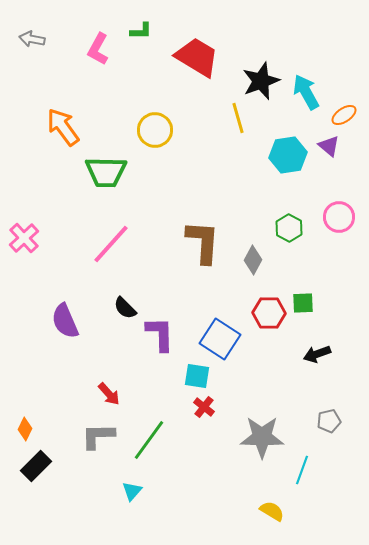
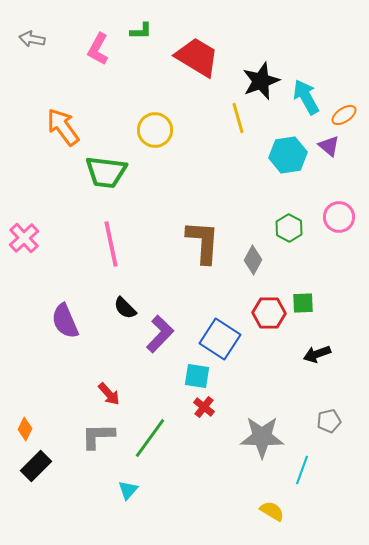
cyan arrow: moved 5 px down
green trapezoid: rotated 6 degrees clockwise
pink line: rotated 54 degrees counterclockwise
purple L-shape: rotated 45 degrees clockwise
green line: moved 1 px right, 2 px up
cyan triangle: moved 4 px left, 1 px up
